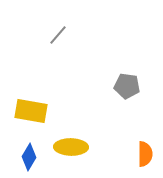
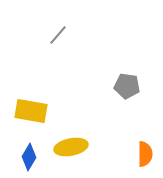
yellow ellipse: rotated 12 degrees counterclockwise
